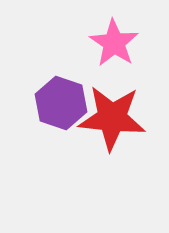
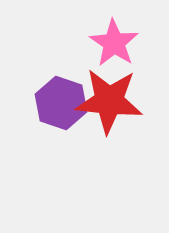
red star: moved 3 px left, 17 px up
